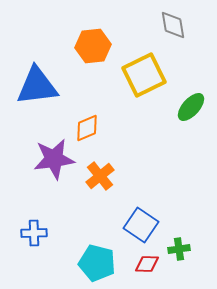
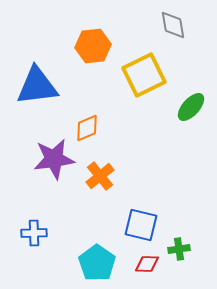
blue square: rotated 20 degrees counterclockwise
cyan pentagon: rotated 21 degrees clockwise
